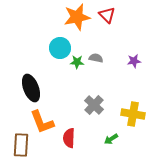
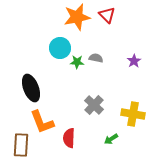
purple star: rotated 24 degrees counterclockwise
